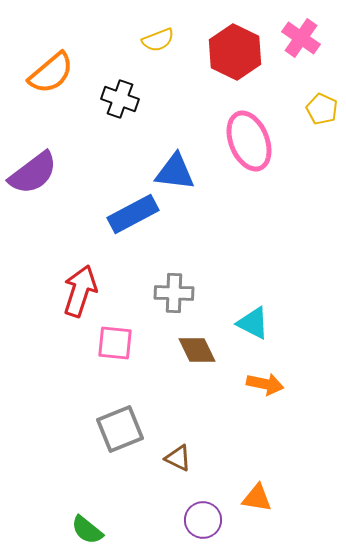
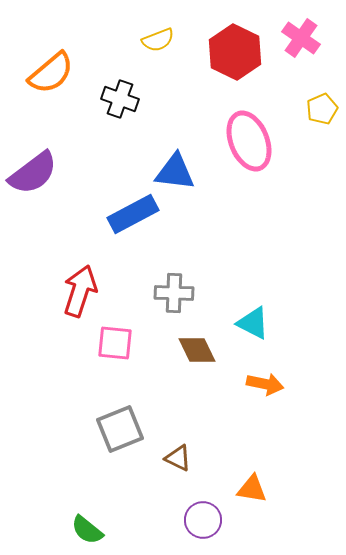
yellow pentagon: rotated 24 degrees clockwise
orange triangle: moved 5 px left, 9 px up
